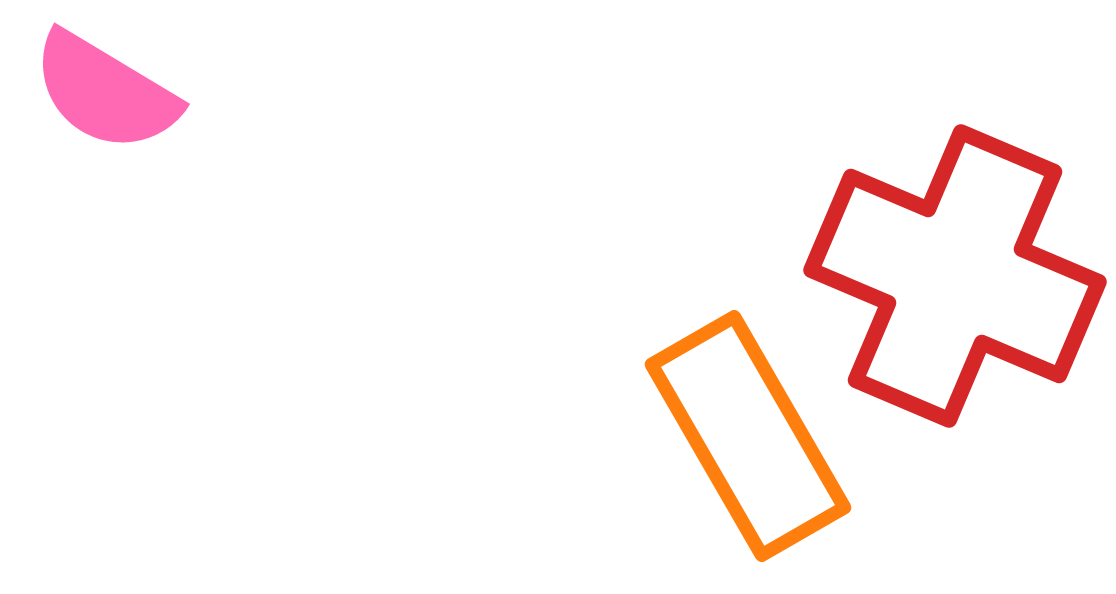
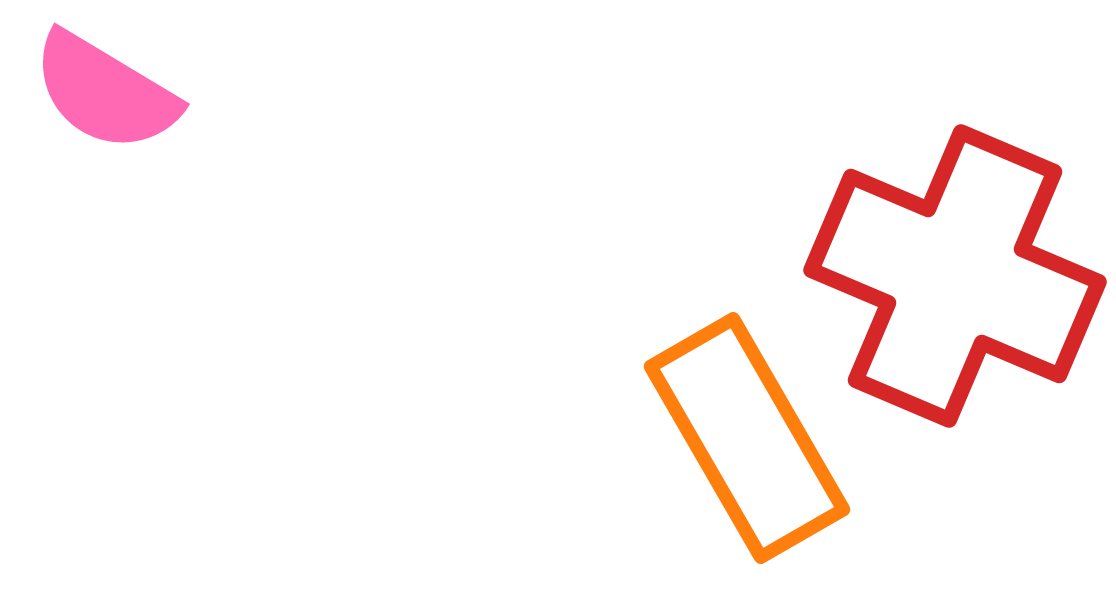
orange rectangle: moved 1 px left, 2 px down
